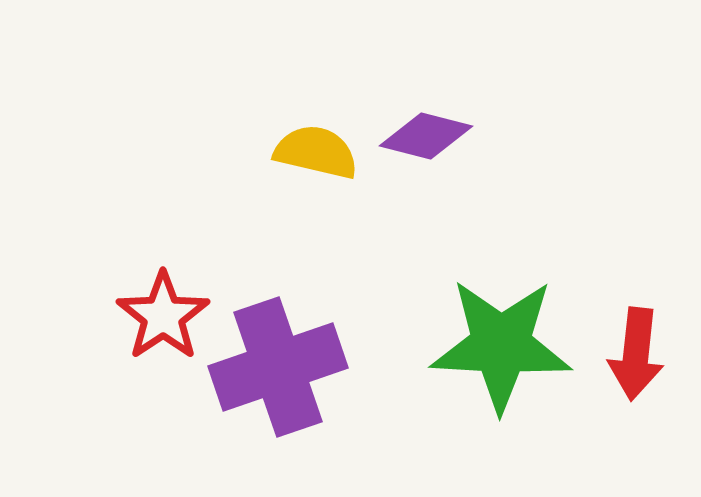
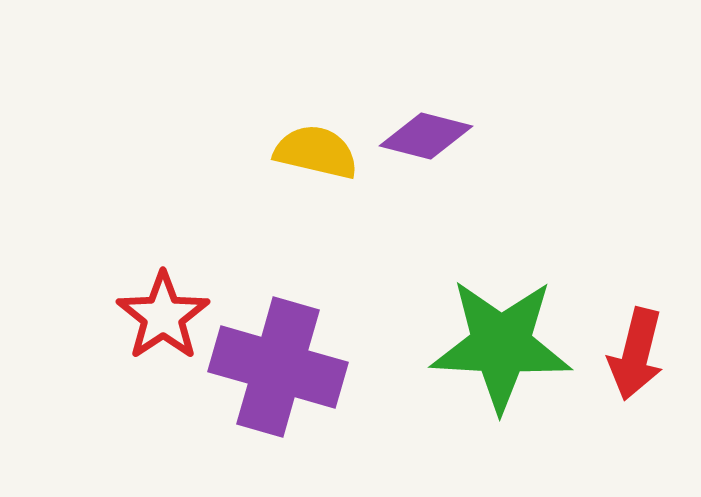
red arrow: rotated 8 degrees clockwise
purple cross: rotated 35 degrees clockwise
